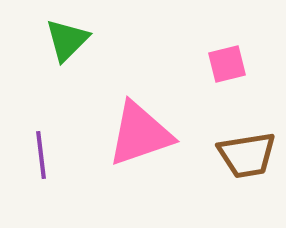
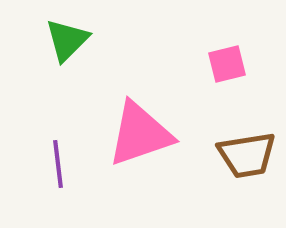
purple line: moved 17 px right, 9 px down
